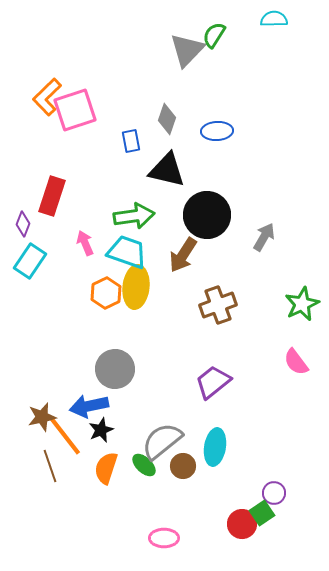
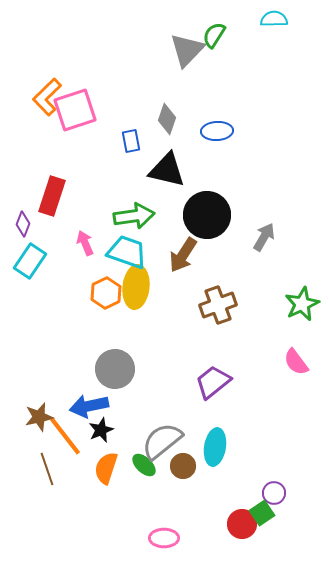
brown star: moved 3 px left
brown line: moved 3 px left, 3 px down
